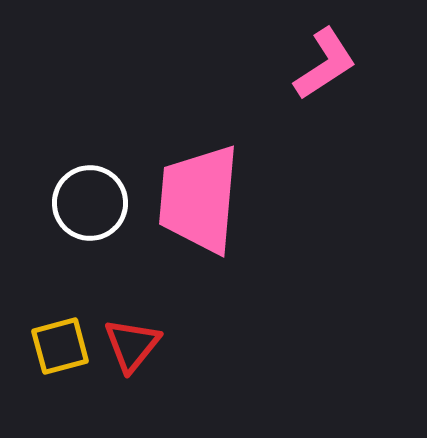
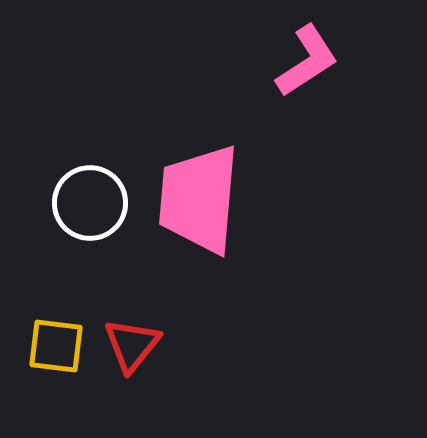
pink L-shape: moved 18 px left, 3 px up
yellow square: moved 4 px left; rotated 22 degrees clockwise
